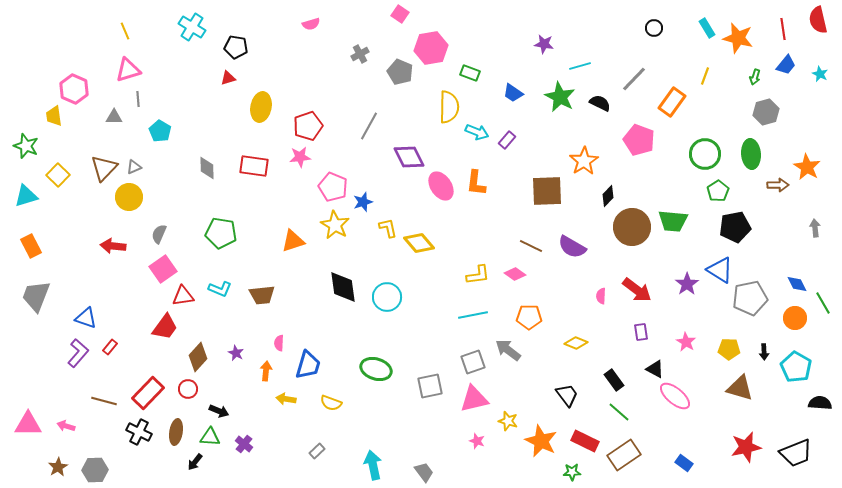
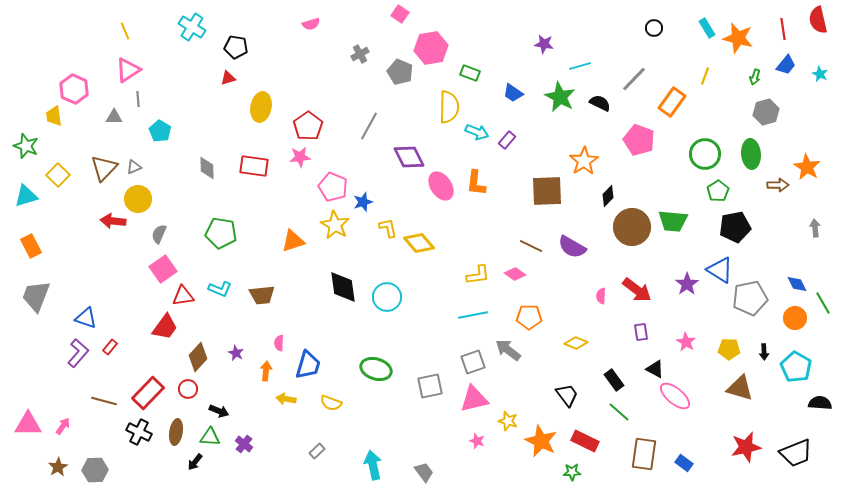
pink triangle at (128, 70): rotated 16 degrees counterclockwise
red pentagon at (308, 126): rotated 16 degrees counterclockwise
yellow circle at (129, 197): moved 9 px right, 2 px down
red arrow at (113, 246): moved 25 px up
pink arrow at (66, 426): moved 3 px left; rotated 108 degrees clockwise
brown rectangle at (624, 455): moved 20 px right, 1 px up; rotated 48 degrees counterclockwise
